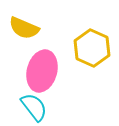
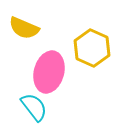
pink ellipse: moved 7 px right, 1 px down
